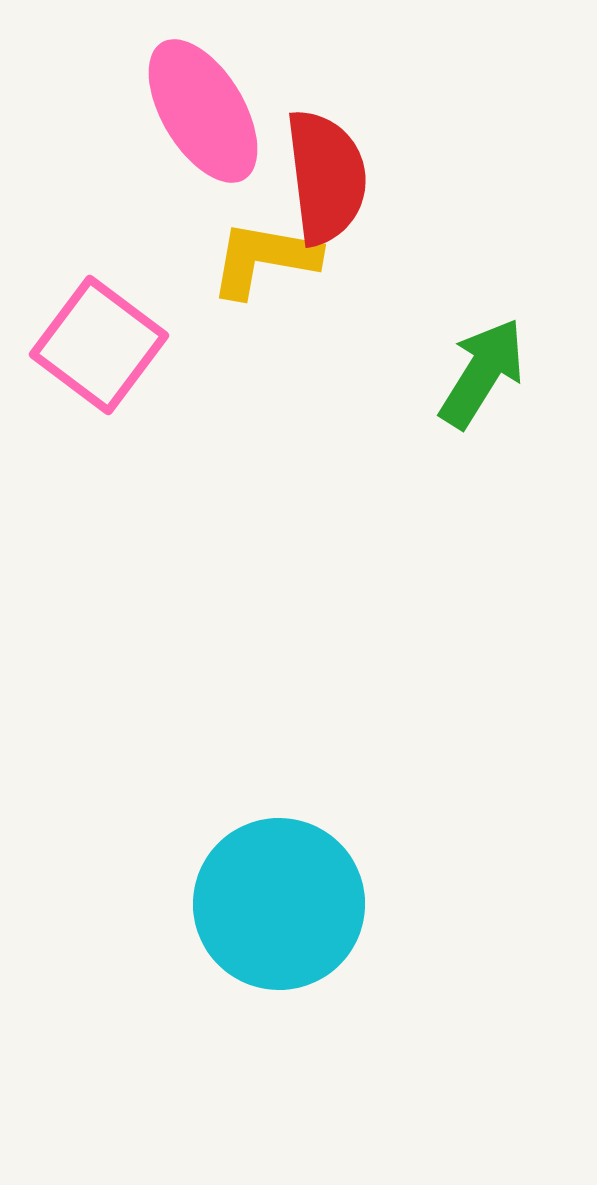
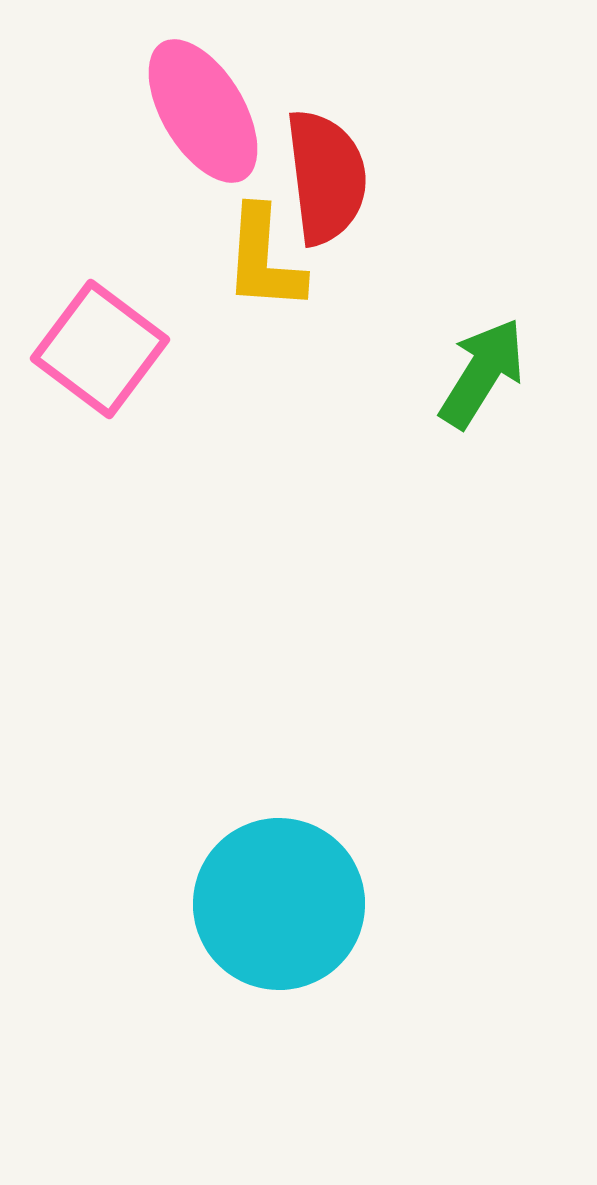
yellow L-shape: rotated 96 degrees counterclockwise
pink square: moved 1 px right, 4 px down
